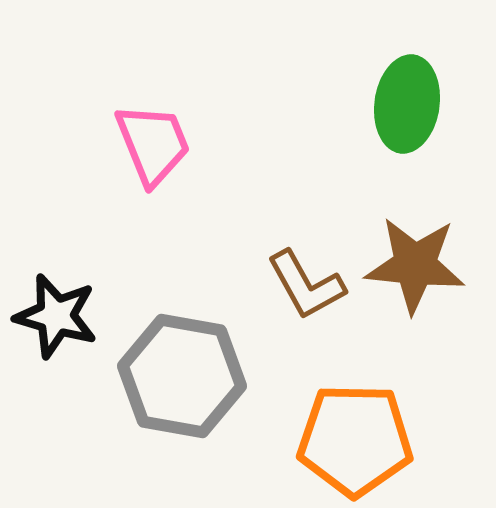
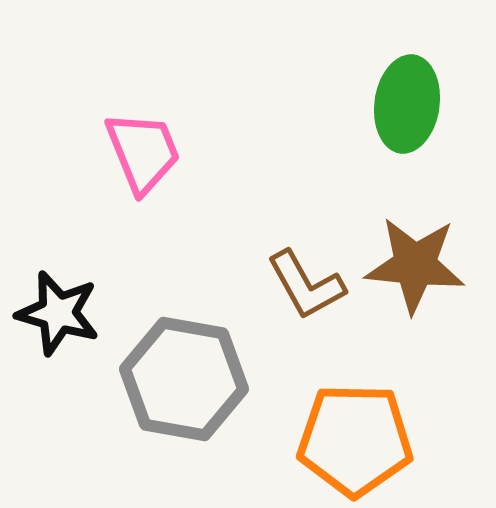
pink trapezoid: moved 10 px left, 8 px down
black star: moved 2 px right, 3 px up
gray hexagon: moved 2 px right, 3 px down
